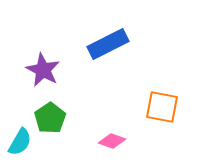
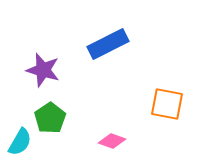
purple star: rotated 12 degrees counterclockwise
orange square: moved 5 px right, 3 px up
